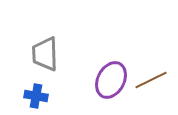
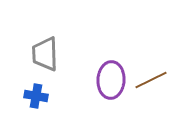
purple ellipse: rotated 24 degrees counterclockwise
